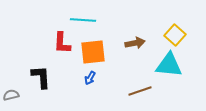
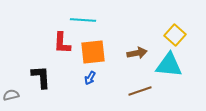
brown arrow: moved 2 px right, 10 px down
